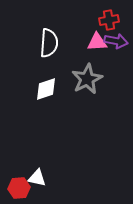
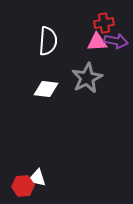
red cross: moved 5 px left, 3 px down
white semicircle: moved 1 px left, 2 px up
gray star: moved 1 px up
white diamond: rotated 25 degrees clockwise
red hexagon: moved 4 px right, 2 px up
